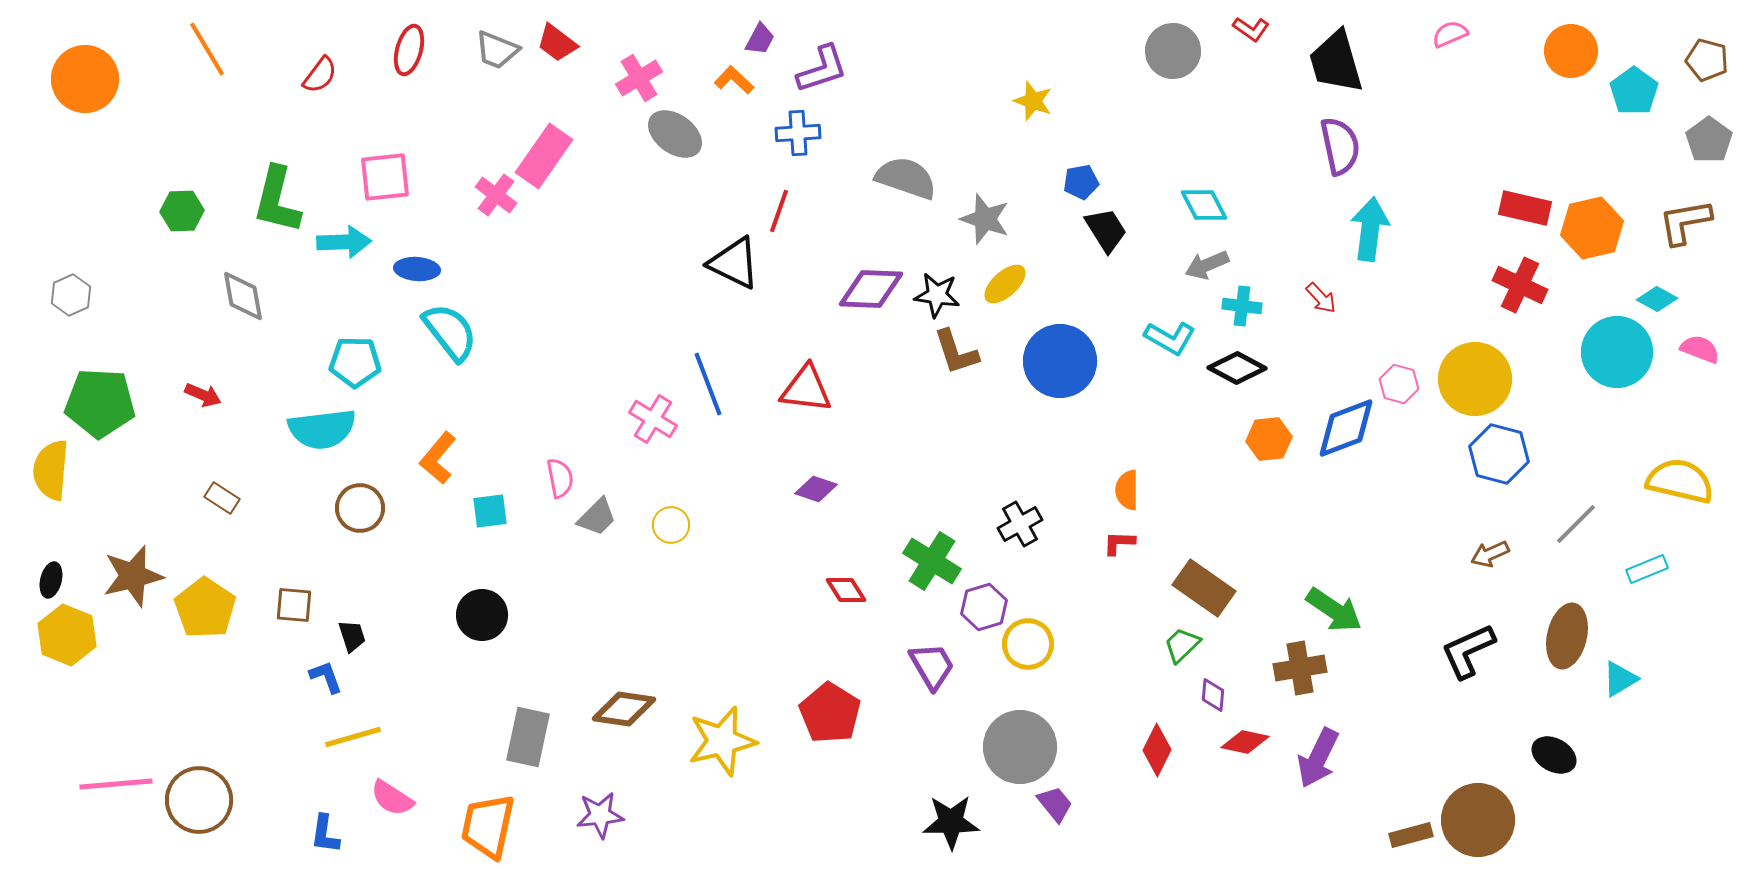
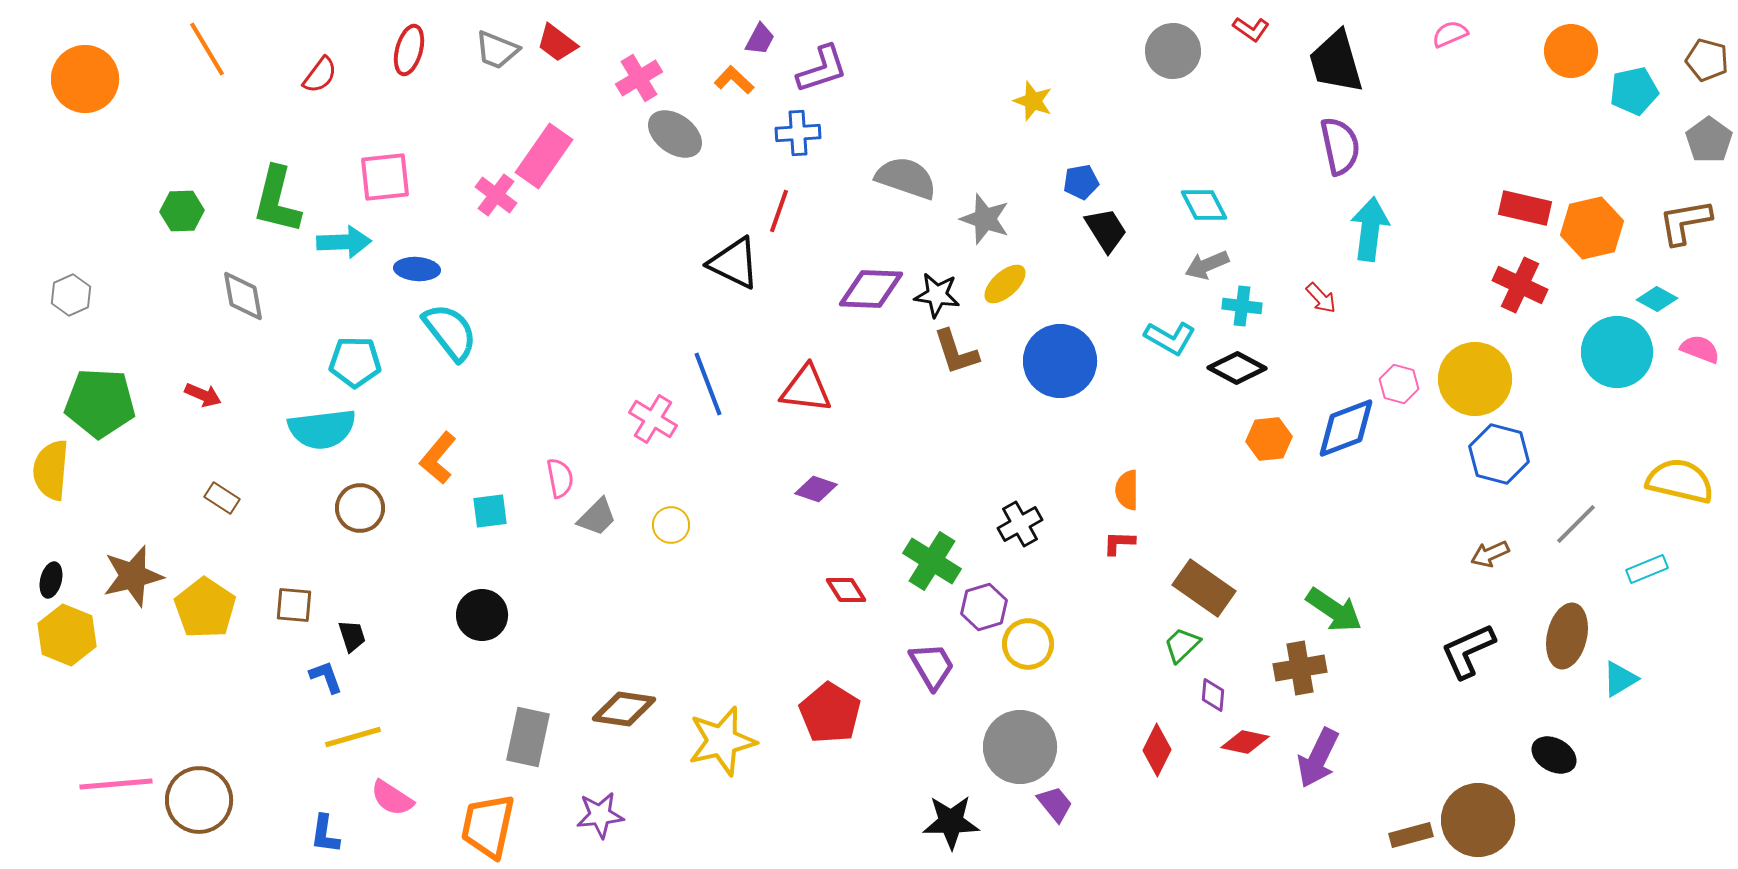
cyan pentagon at (1634, 91): rotated 24 degrees clockwise
